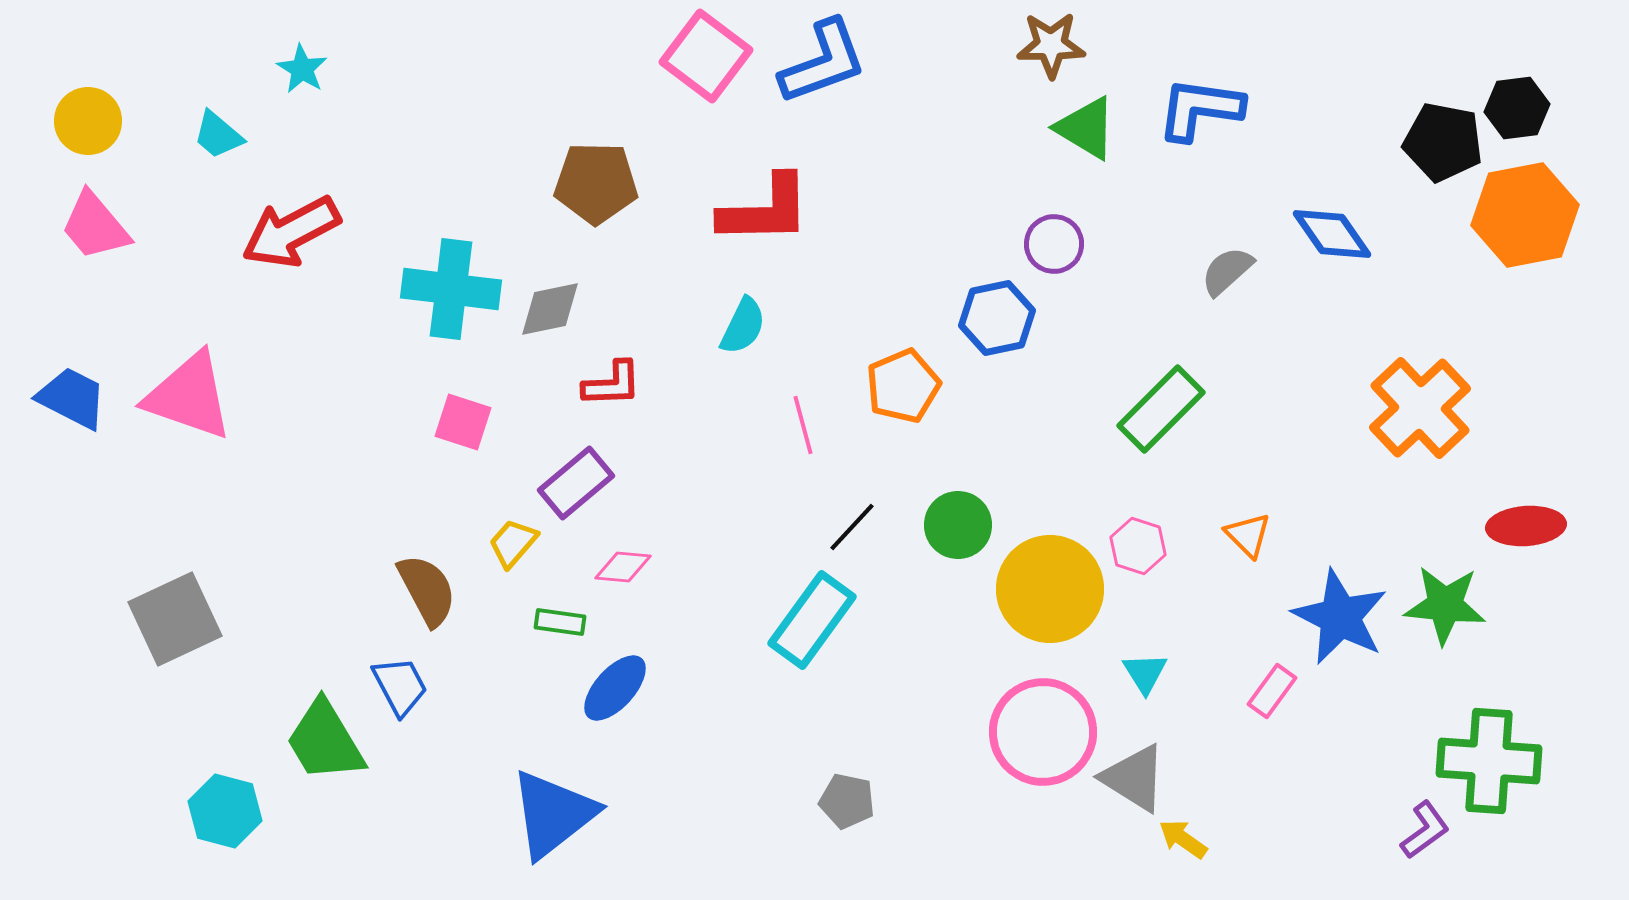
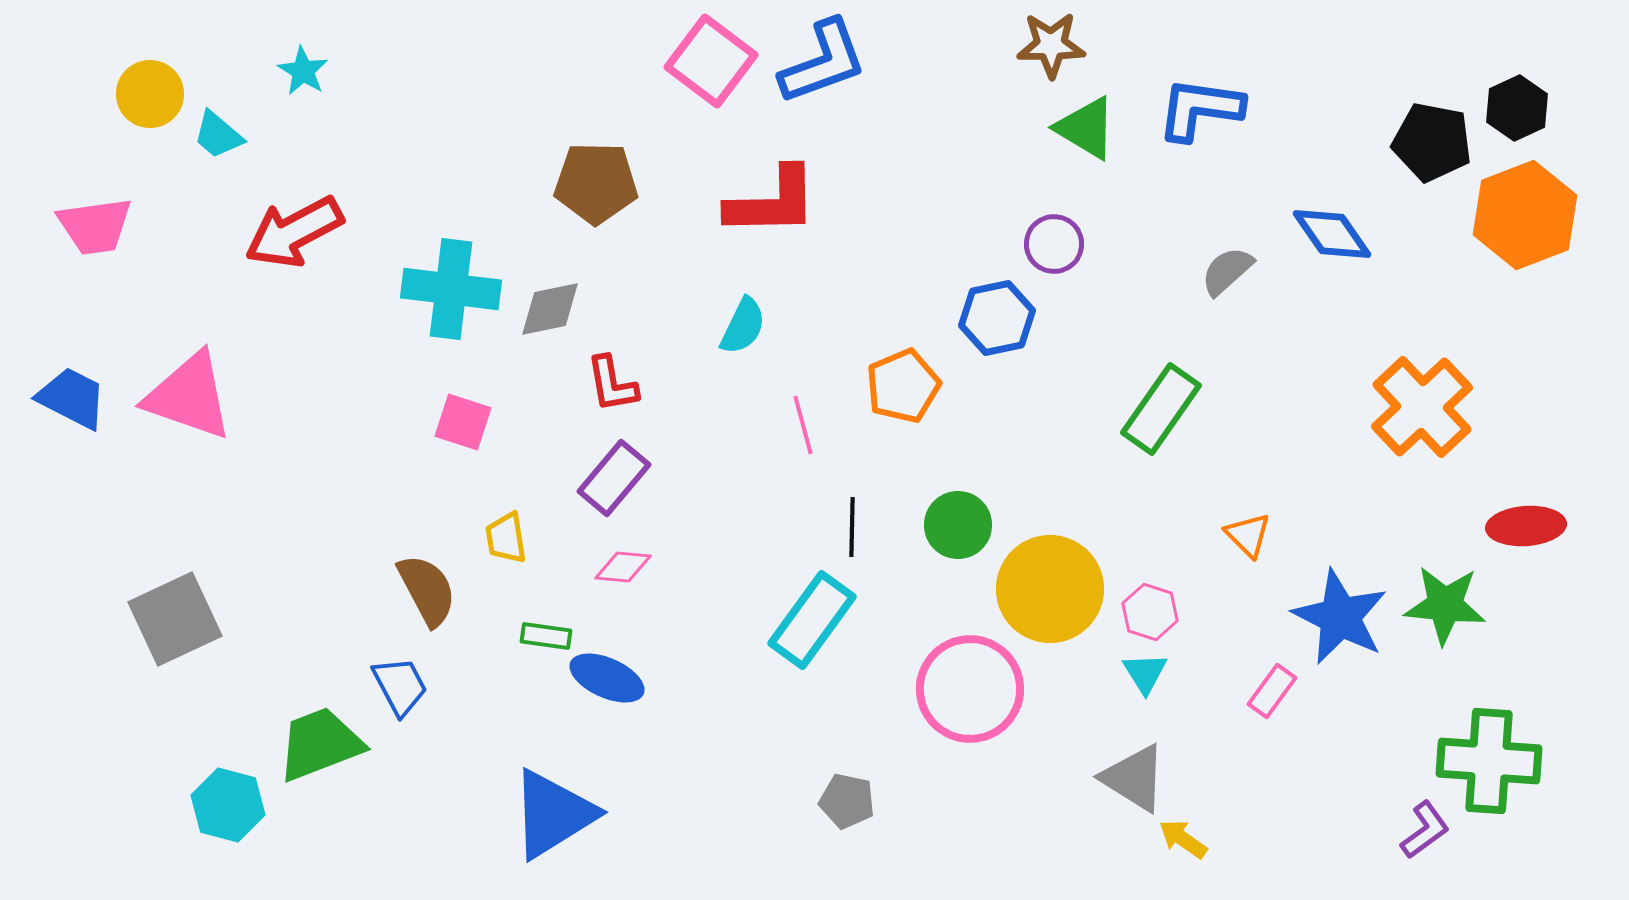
pink square at (706, 56): moved 5 px right, 5 px down
cyan star at (302, 69): moved 1 px right, 2 px down
black hexagon at (1517, 108): rotated 18 degrees counterclockwise
yellow circle at (88, 121): moved 62 px right, 27 px up
black pentagon at (1443, 142): moved 11 px left
red L-shape at (765, 210): moved 7 px right, 8 px up
orange hexagon at (1525, 215): rotated 10 degrees counterclockwise
pink trapezoid at (95, 226): rotated 58 degrees counterclockwise
red arrow at (291, 232): moved 3 px right
red L-shape at (612, 384): rotated 82 degrees clockwise
orange cross at (1420, 408): moved 2 px right, 1 px up
green rectangle at (1161, 409): rotated 10 degrees counterclockwise
purple rectangle at (576, 483): moved 38 px right, 5 px up; rotated 10 degrees counterclockwise
black line at (852, 527): rotated 42 degrees counterclockwise
yellow trapezoid at (513, 543): moved 7 px left, 5 px up; rotated 50 degrees counterclockwise
pink hexagon at (1138, 546): moved 12 px right, 66 px down
green rectangle at (560, 622): moved 14 px left, 14 px down
blue ellipse at (615, 688): moved 8 px left, 10 px up; rotated 72 degrees clockwise
pink circle at (1043, 732): moved 73 px left, 43 px up
green trapezoid at (325, 741): moved 5 px left, 3 px down; rotated 100 degrees clockwise
cyan hexagon at (225, 811): moved 3 px right, 6 px up
blue triangle at (553, 814): rotated 6 degrees clockwise
